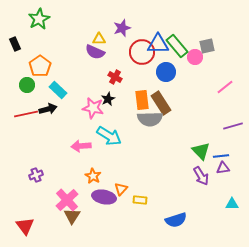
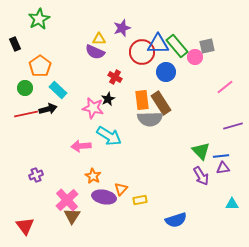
green circle: moved 2 px left, 3 px down
yellow rectangle: rotated 16 degrees counterclockwise
